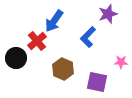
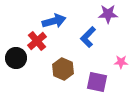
purple star: rotated 18 degrees clockwise
blue arrow: rotated 140 degrees counterclockwise
